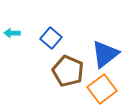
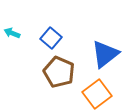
cyan arrow: rotated 21 degrees clockwise
brown pentagon: moved 9 px left, 1 px down
orange square: moved 5 px left, 5 px down
